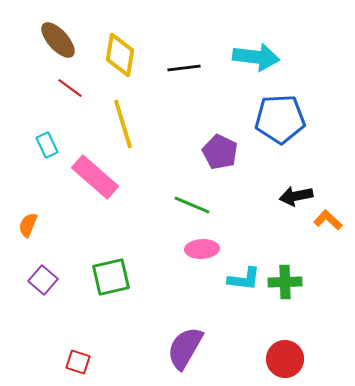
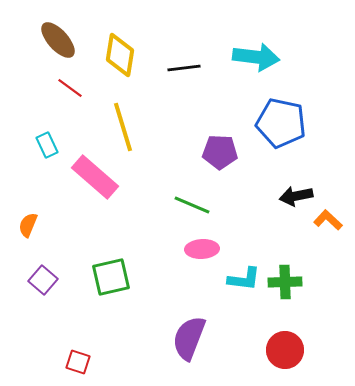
blue pentagon: moved 1 px right, 4 px down; rotated 15 degrees clockwise
yellow line: moved 3 px down
purple pentagon: rotated 24 degrees counterclockwise
purple semicircle: moved 4 px right, 10 px up; rotated 9 degrees counterclockwise
red circle: moved 9 px up
